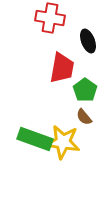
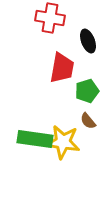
green pentagon: moved 2 px right, 1 px down; rotated 20 degrees clockwise
brown semicircle: moved 4 px right, 4 px down
green rectangle: rotated 12 degrees counterclockwise
